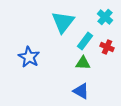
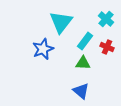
cyan cross: moved 1 px right, 2 px down
cyan triangle: moved 2 px left
blue star: moved 14 px right, 8 px up; rotated 20 degrees clockwise
blue triangle: rotated 12 degrees clockwise
